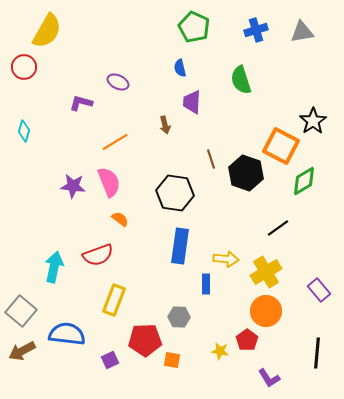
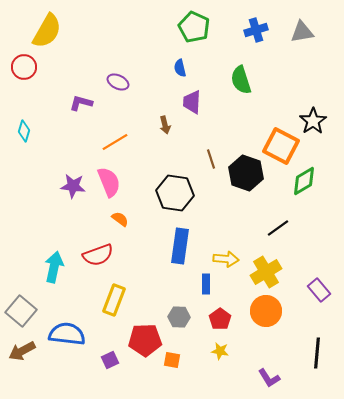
red pentagon at (247, 340): moved 27 px left, 21 px up
